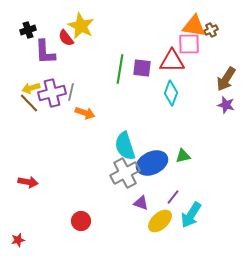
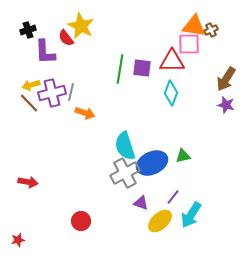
yellow arrow: moved 3 px up
